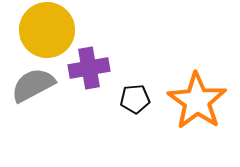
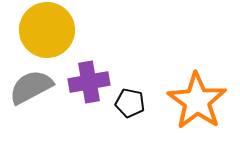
purple cross: moved 14 px down
gray semicircle: moved 2 px left, 2 px down
black pentagon: moved 5 px left, 4 px down; rotated 16 degrees clockwise
